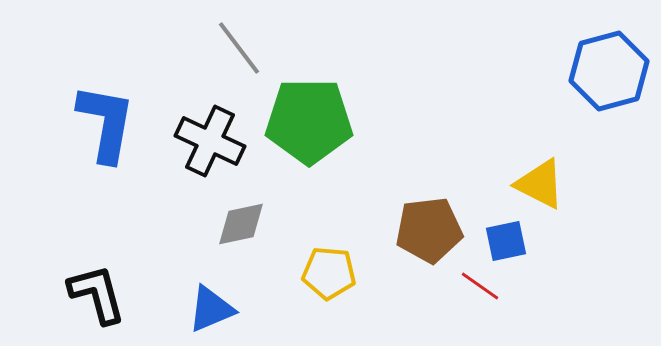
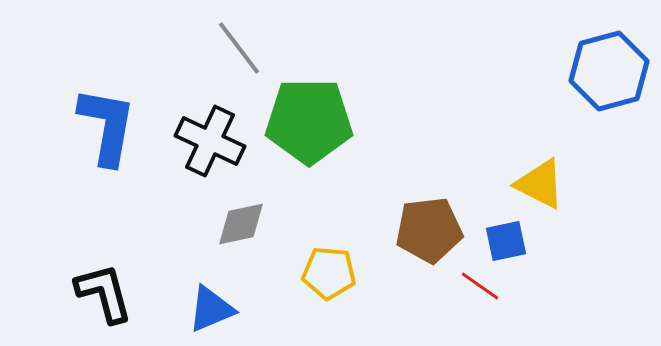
blue L-shape: moved 1 px right, 3 px down
black L-shape: moved 7 px right, 1 px up
